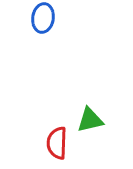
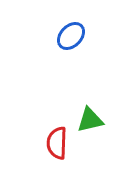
blue ellipse: moved 28 px right, 18 px down; rotated 36 degrees clockwise
